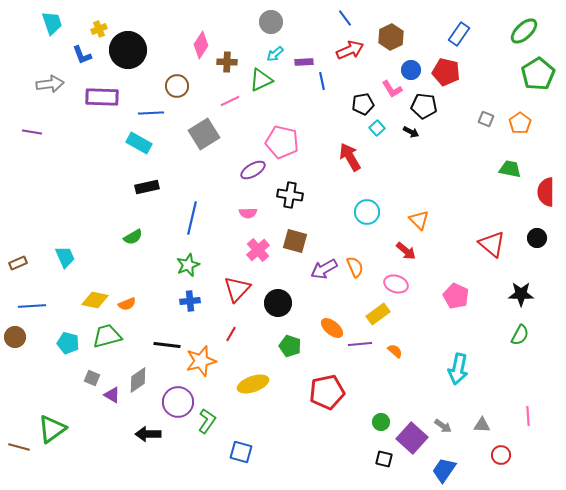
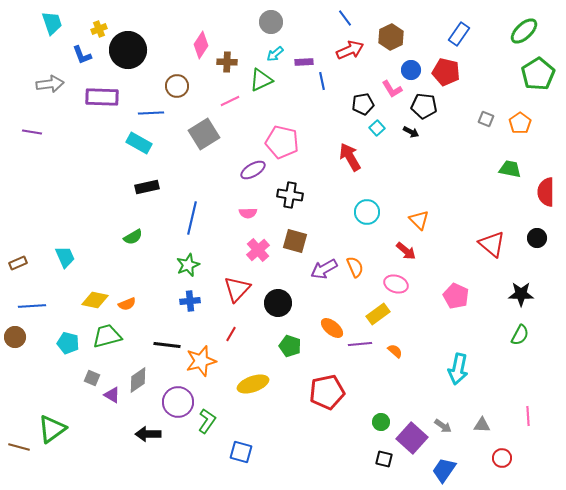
red circle at (501, 455): moved 1 px right, 3 px down
